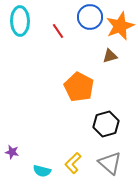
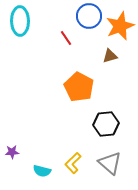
blue circle: moved 1 px left, 1 px up
red line: moved 8 px right, 7 px down
black hexagon: rotated 10 degrees clockwise
purple star: rotated 16 degrees counterclockwise
